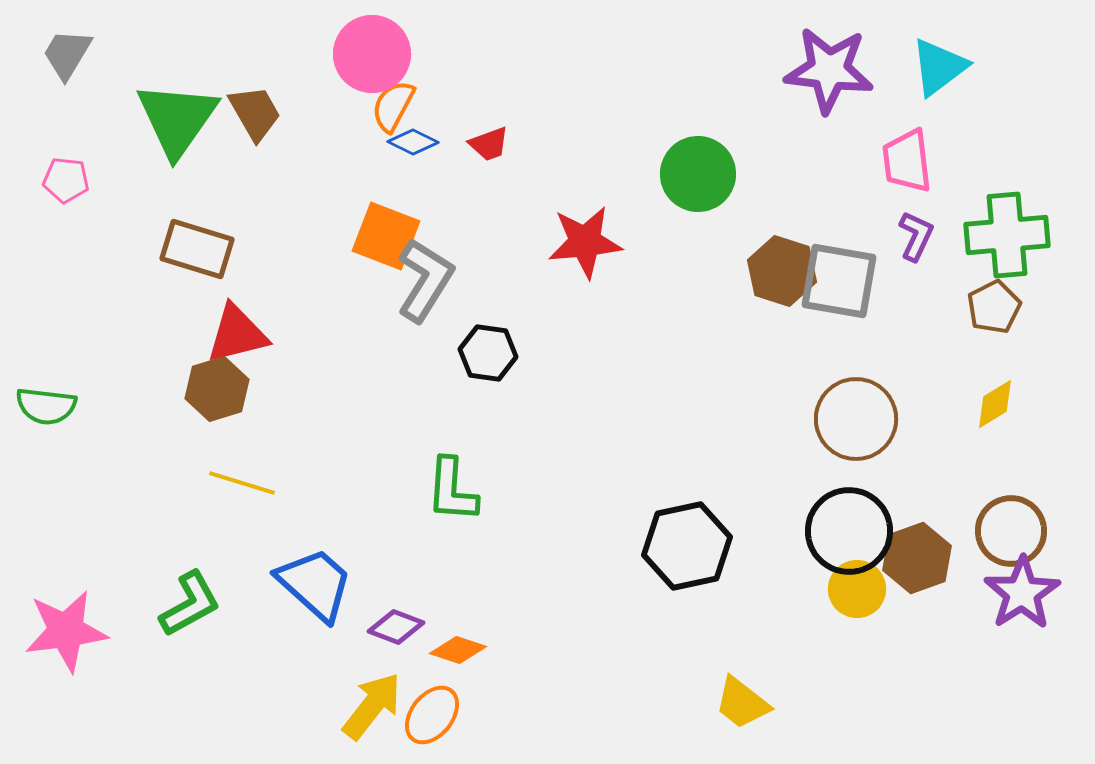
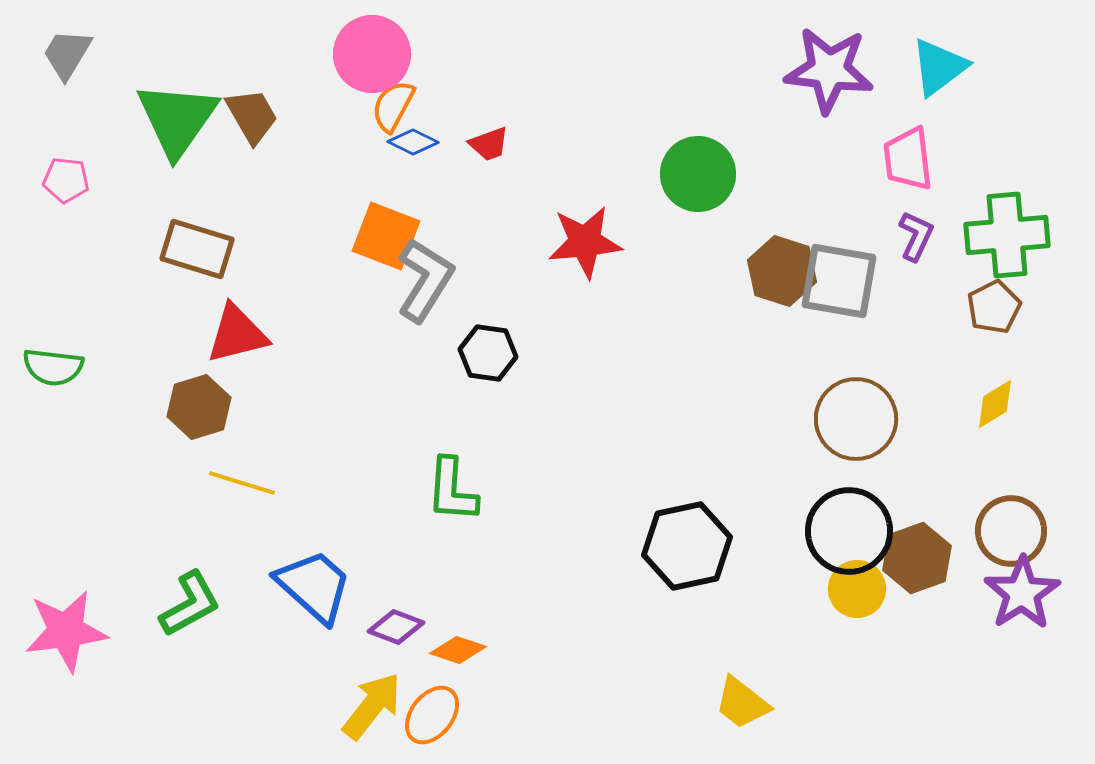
brown trapezoid at (255, 113): moved 3 px left, 3 px down
pink trapezoid at (907, 161): moved 1 px right, 2 px up
brown hexagon at (217, 389): moved 18 px left, 18 px down
green semicircle at (46, 406): moved 7 px right, 39 px up
blue trapezoid at (315, 584): moved 1 px left, 2 px down
